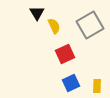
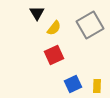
yellow semicircle: moved 2 px down; rotated 63 degrees clockwise
red square: moved 11 px left, 1 px down
blue square: moved 2 px right, 1 px down
